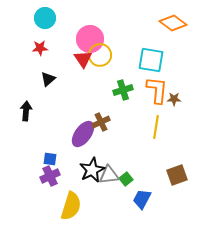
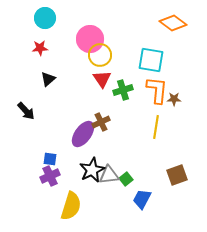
red triangle: moved 19 px right, 20 px down
black arrow: rotated 132 degrees clockwise
